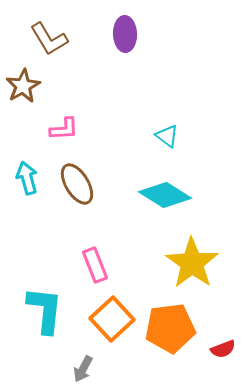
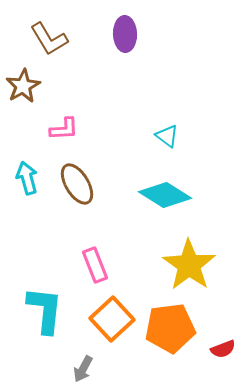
yellow star: moved 3 px left, 2 px down
